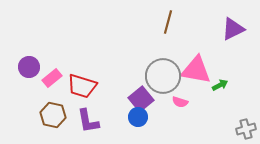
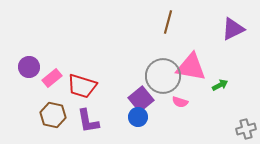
pink triangle: moved 5 px left, 3 px up
